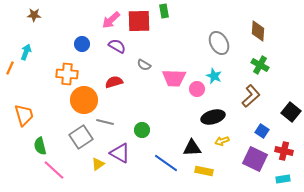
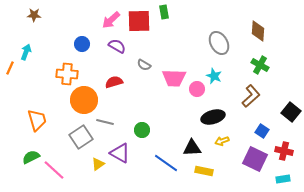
green rectangle: moved 1 px down
orange trapezoid: moved 13 px right, 5 px down
green semicircle: moved 9 px left, 11 px down; rotated 78 degrees clockwise
